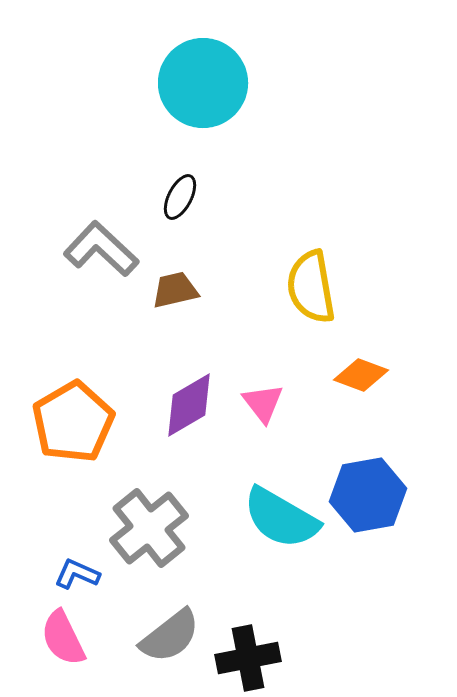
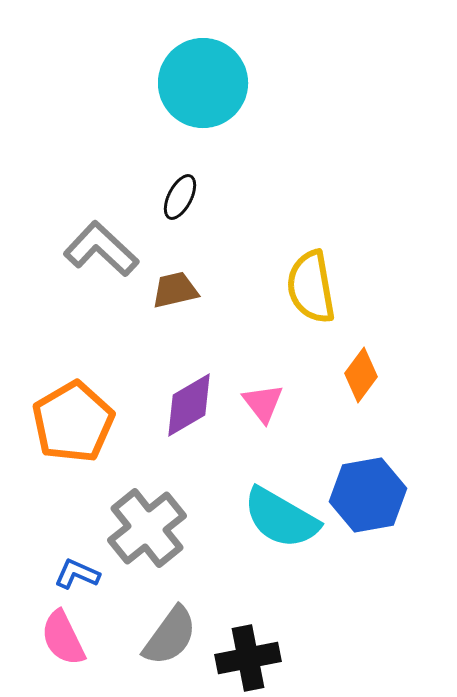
orange diamond: rotated 74 degrees counterclockwise
gray cross: moved 2 px left
gray semicircle: rotated 16 degrees counterclockwise
